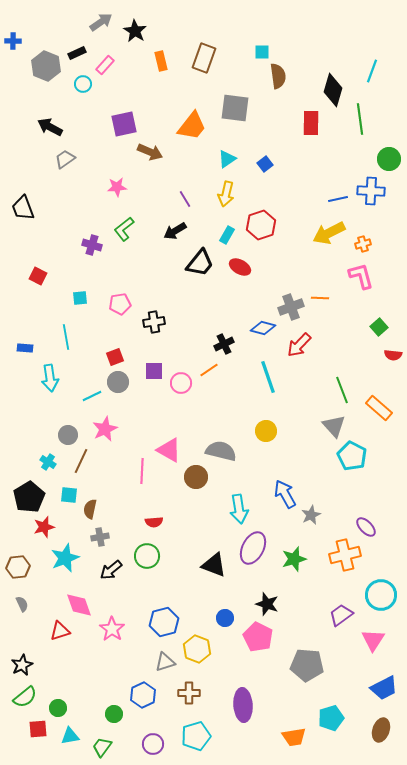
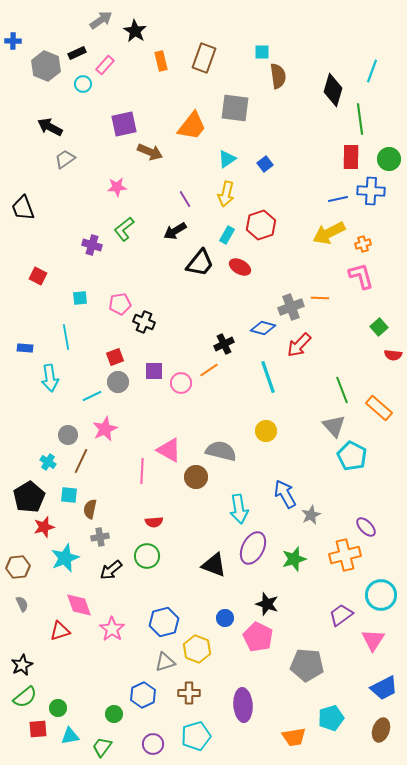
gray arrow at (101, 22): moved 2 px up
red rectangle at (311, 123): moved 40 px right, 34 px down
black cross at (154, 322): moved 10 px left; rotated 30 degrees clockwise
